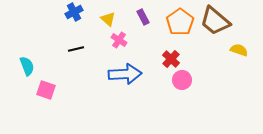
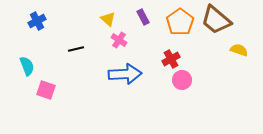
blue cross: moved 37 px left, 9 px down
brown trapezoid: moved 1 px right, 1 px up
red cross: rotated 18 degrees clockwise
